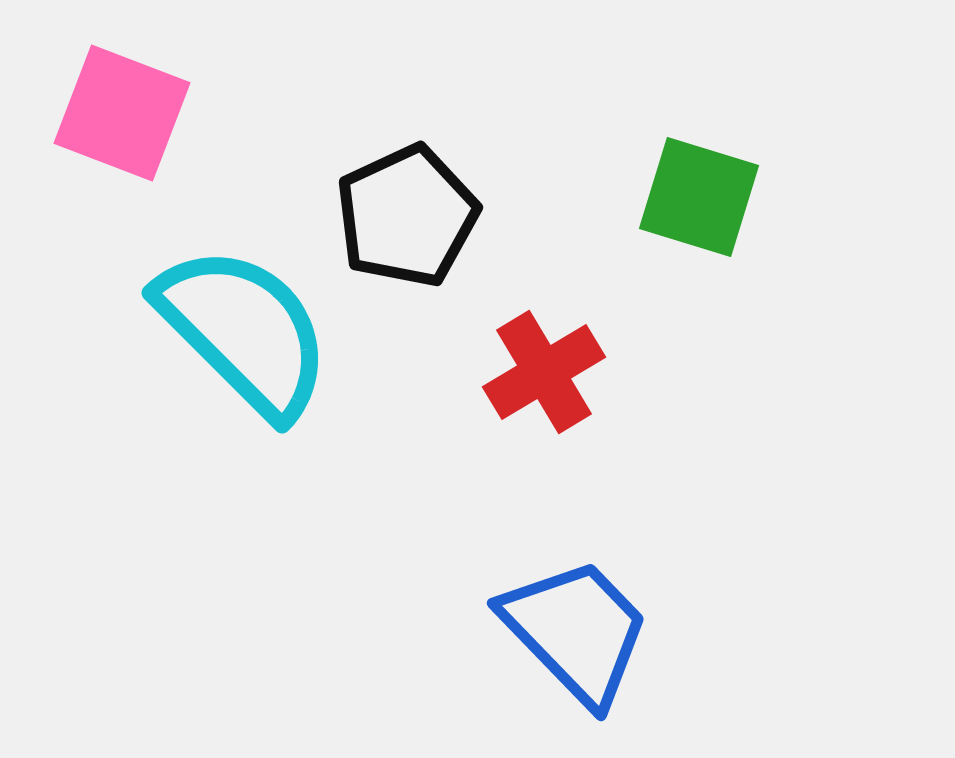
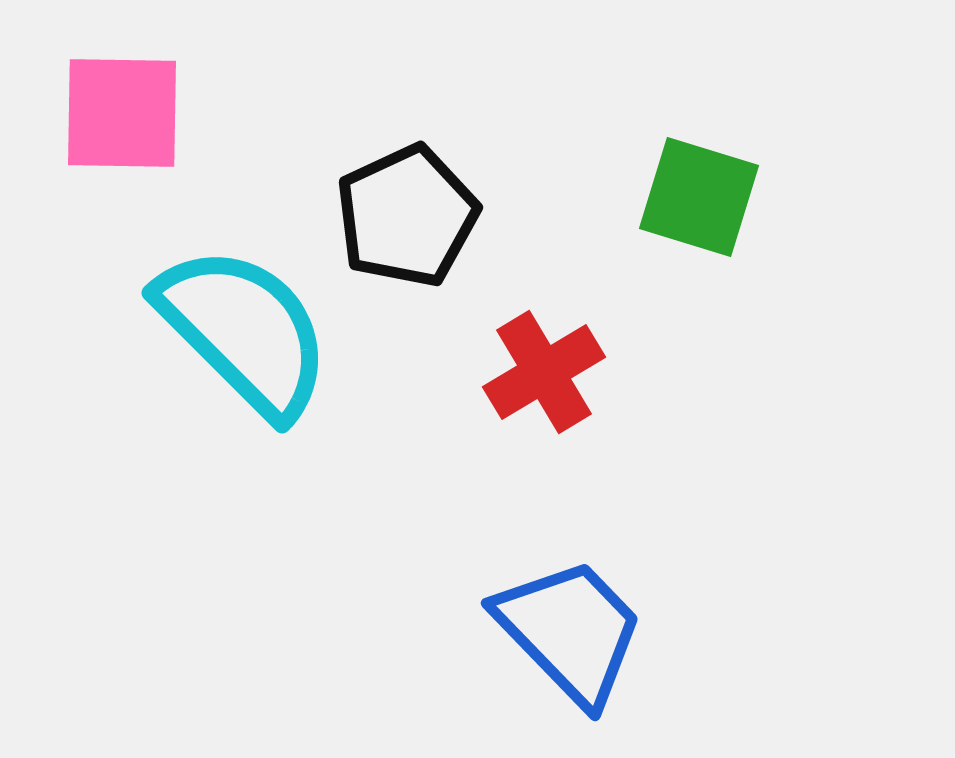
pink square: rotated 20 degrees counterclockwise
blue trapezoid: moved 6 px left
